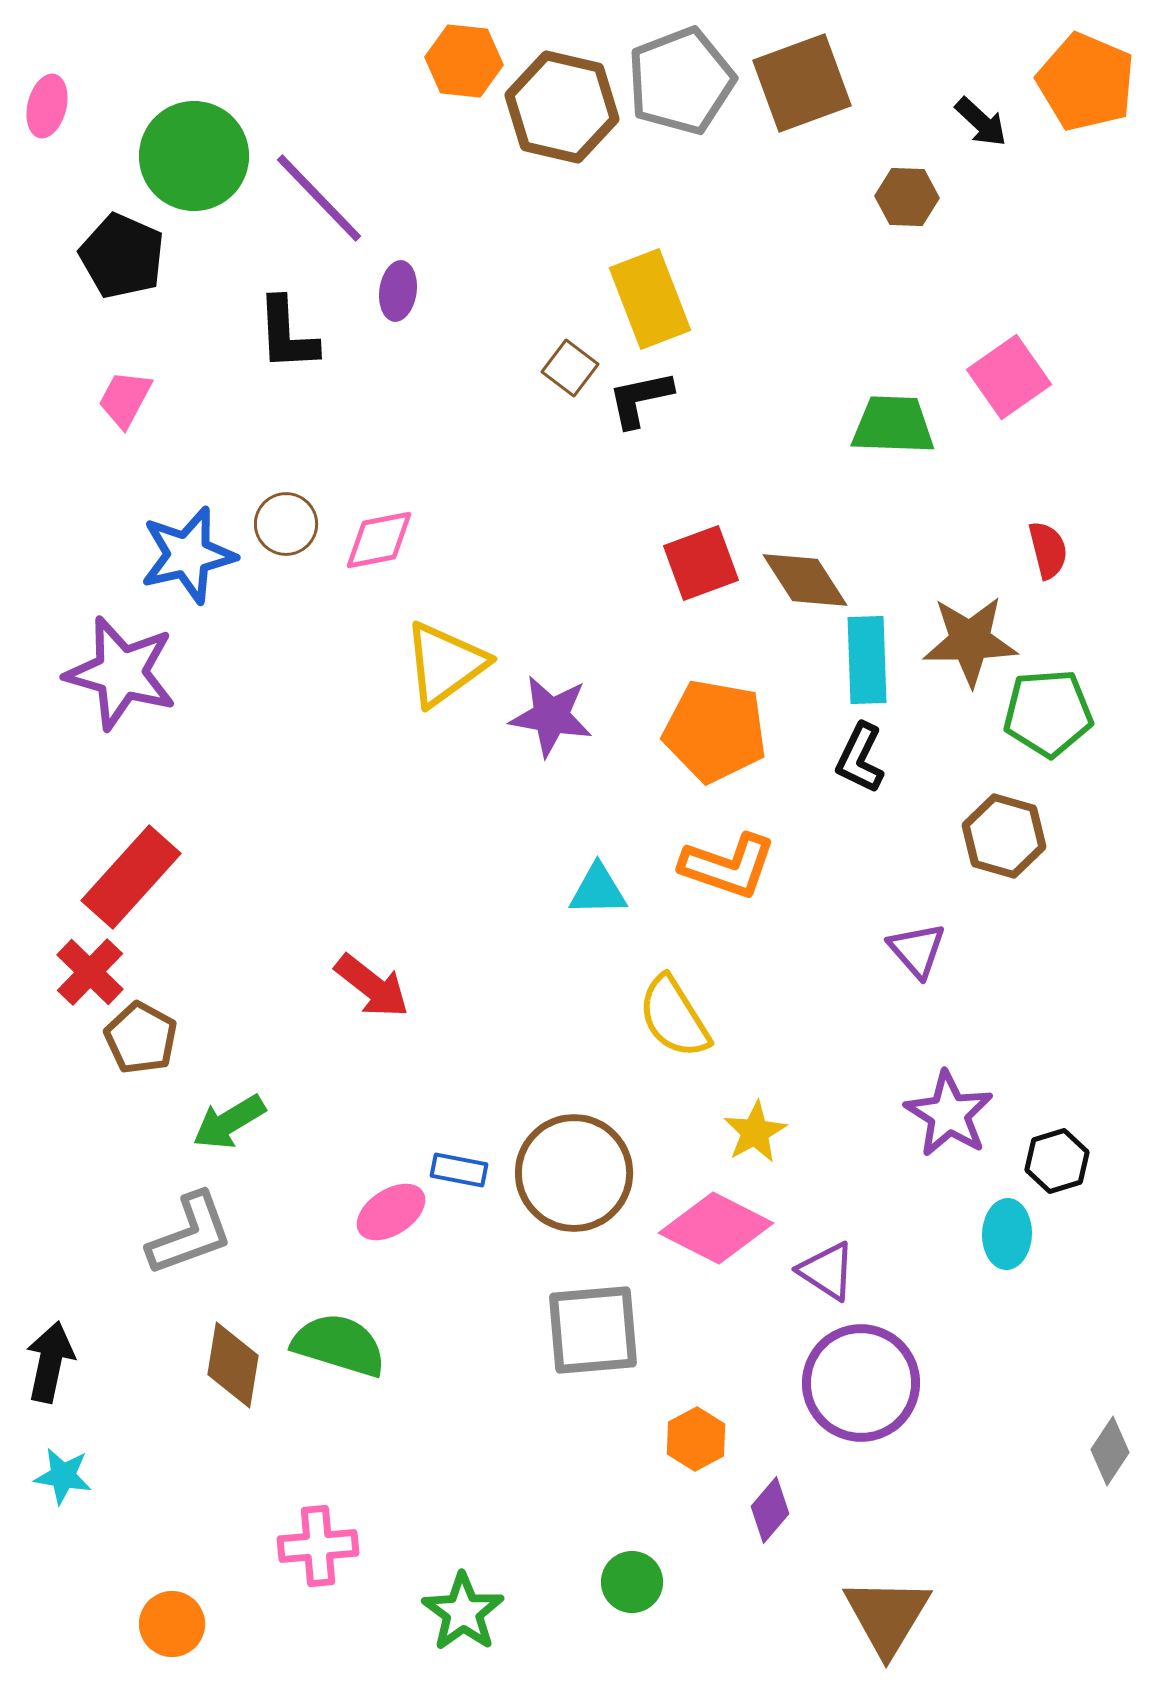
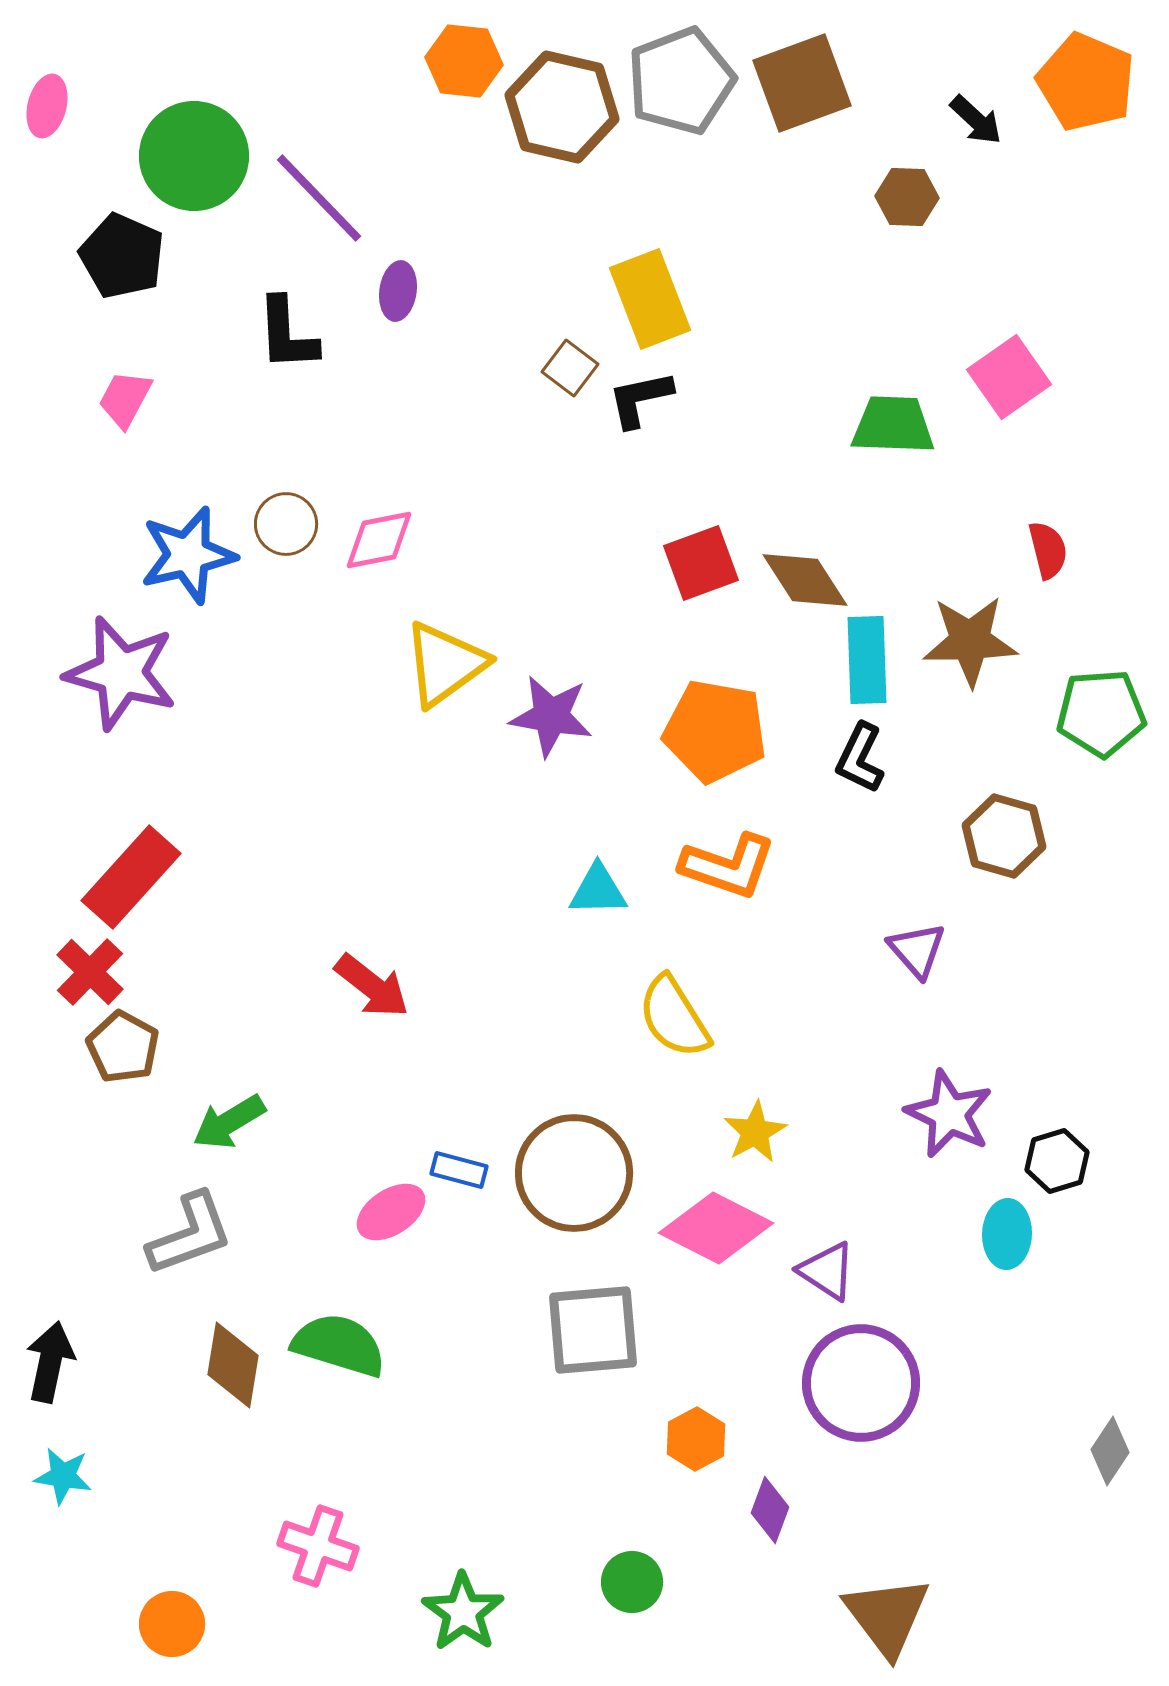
black arrow at (981, 122): moved 5 px left, 2 px up
green pentagon at (1048, 713): moved 53 px right
brown pentagon at (141, 1038): moved 18 px left, 9 px down
purple star at (949, 1114): rotated 6 degrees counterclockwise
blue rectangle at (459, 1170): rotated 4 degrees clockwise
purple diamond at (770, 1510): rotated 20 degrees counterclockwise
pink cross at (318, 1546): rotated 24 degrees clockwise
brown triangle at (887, 1616): rotated 8 degrees counterclockwise
